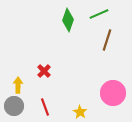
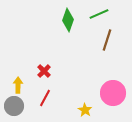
red line: moved 9 px up; rotated 48 degrees clockwise
yellow star: moved 5 px right, 2 px up
